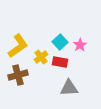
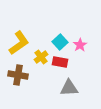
yellow L-shape: moved 1 px right, 3 px up
brown cross: rotated 24 degrees clockwise
